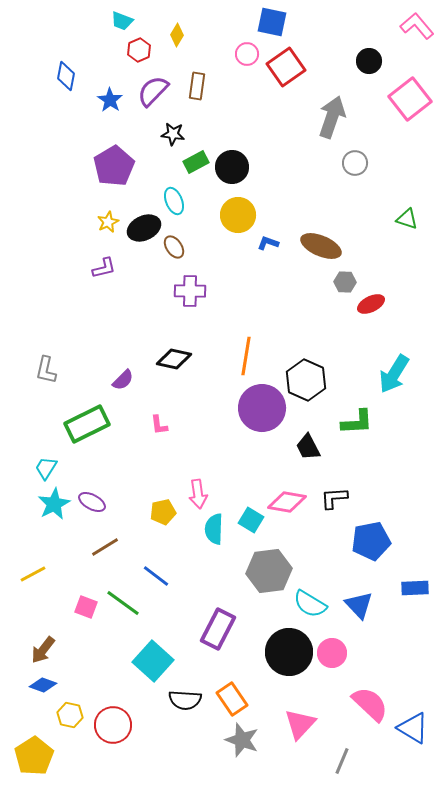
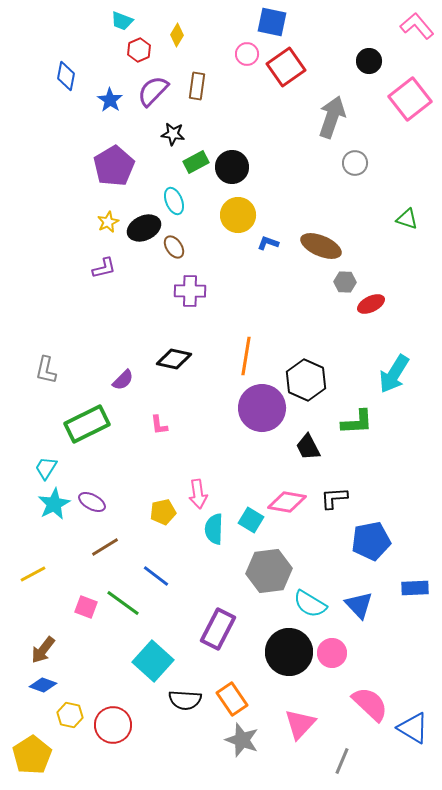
yellow pentagon at (34, 756): moved 2 px left, 1 px up
